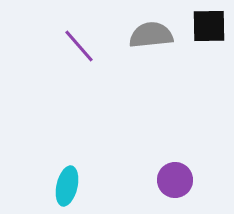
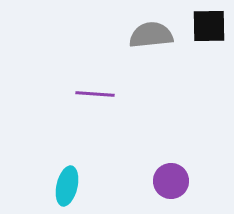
purple line: moved 16 px right, 48 px down; rotated 45 degrees counterclockwise
purple circle: moved 4 px left, 1 px down
